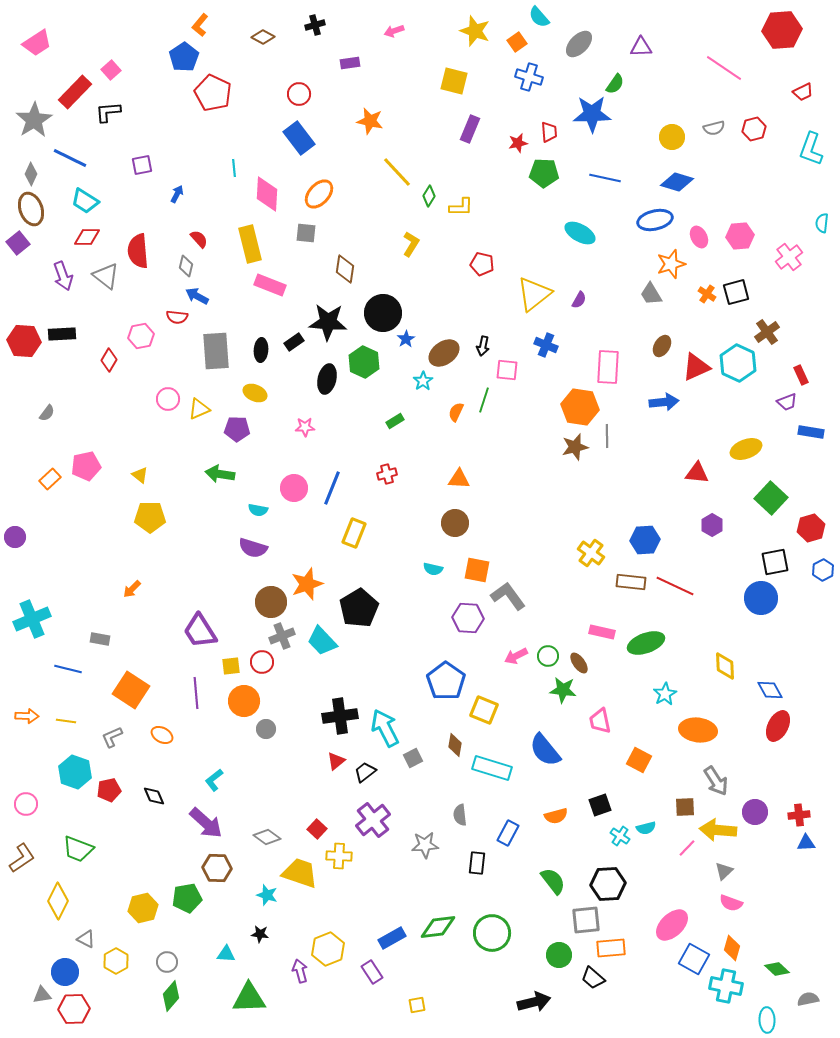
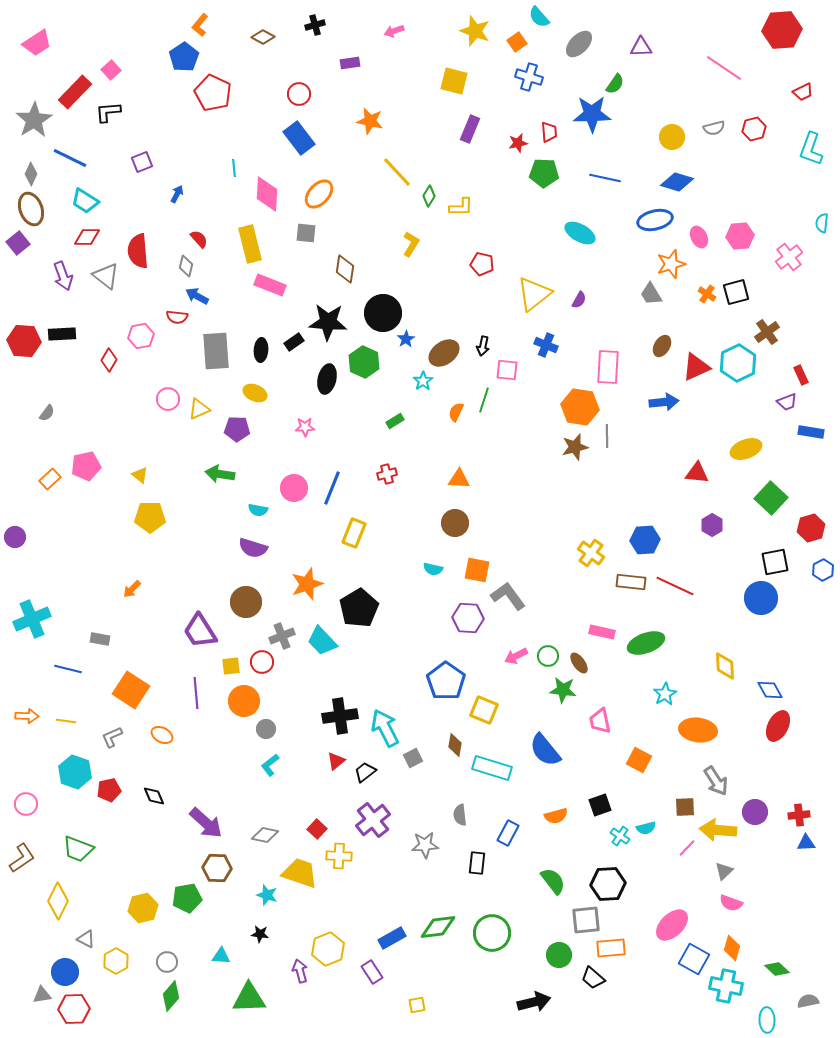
purple square at (142, 165): moved 3 px up; rotated 10 degrees counterclockwise
cyan hexagon at (738, 363): rotated 9 degrees clockwise
brown circle at (271, 602): moved 25 px left
cyan L-shape at (214, 780): moved 56 px right, 15 px up
gray diamond at (267, 837): moved 2 px left, 2 px up; rotated 24 degrees counterclockwise
cyan triangle at (226, 954): moved 5 px left, 2 px down
gray semicircle at (808, 999): moved 2 px down
